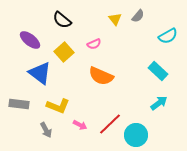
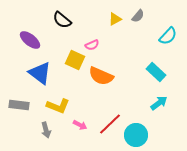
yellow triangle: rotated 40 degrees clockwise
cyan semicircle: rotated 18 degrees counterclockwise
pink semicircle: moved 2 px left, 1 px down
yellow square: moved 11 px right, 8 px down; rotated 24 degrees counterclockwise
cyan rectangle: moved 2 px left, 1 px down
gray rectangle: moved 1 px down
gray arrow: rotated 14 degrees clockwise
